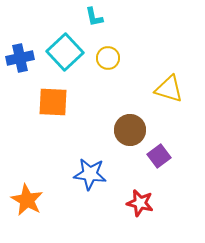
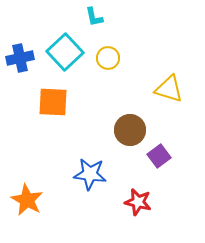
red star: moved 2 px left, 1 px up
